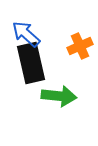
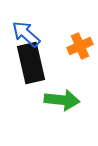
green arrow: moved 3 px right, 4 px down
